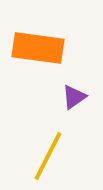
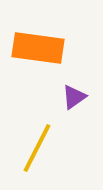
yellow line: moved 11 px left, 8 px up
